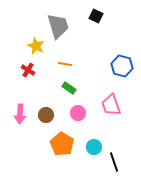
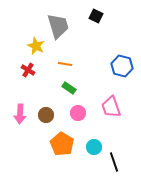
pink trapezoid: moved 2 px down
